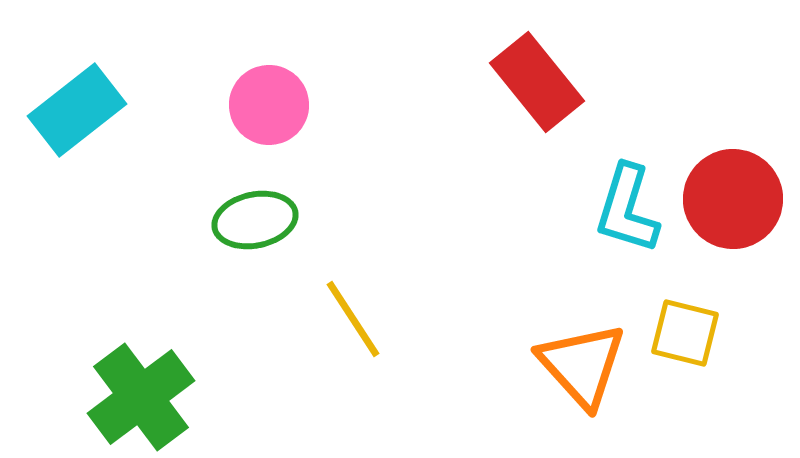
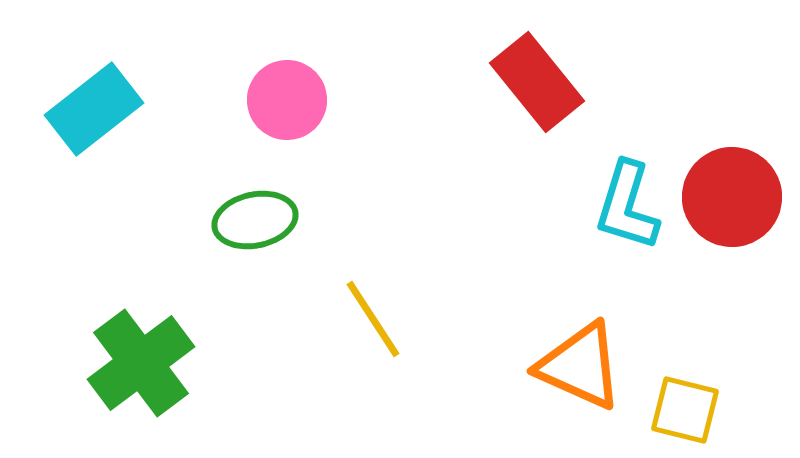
pink circle: moved 18 px right, 5 px up
cyan rectangle: moved 17 px right, 1 px up
red circle: moved 1 px left, 2 px up
cyan L-shape: moved 3 px up
yellow line: moved 20 px right
yellow square: moved 77 px down
orange triangle: moved 2 px left, 1 px down; rotated 24 degrees counterclockwise
green cross: moved 34 px up
